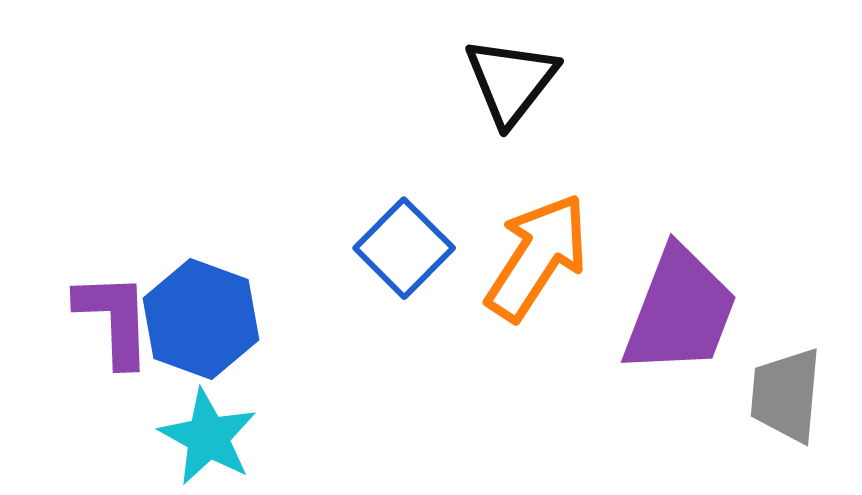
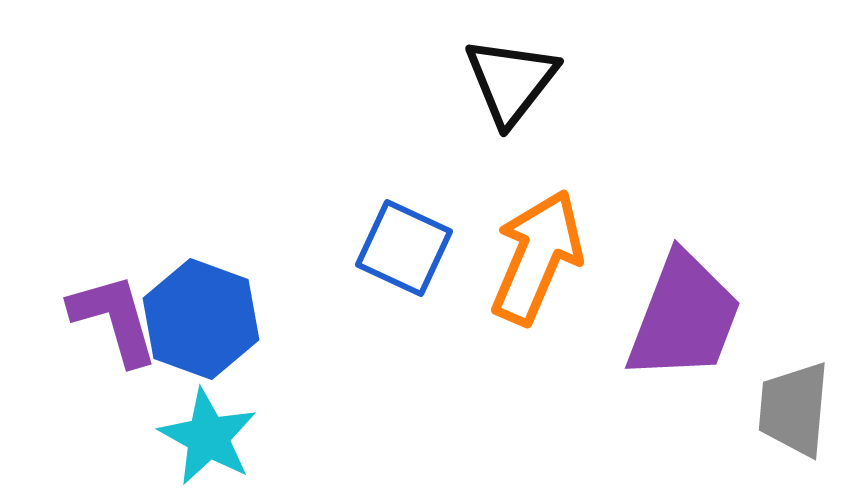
blue square: rotated 20 degrees counterclockwise
orange arrow: rotated 10 degrees counterclockwise
purple trapezoid: moved 4 px right, 6 px down
purple L-shape: rotated 14 degrees counterclockwise
gray trapezoid: moved 8 px right, 14 px down
